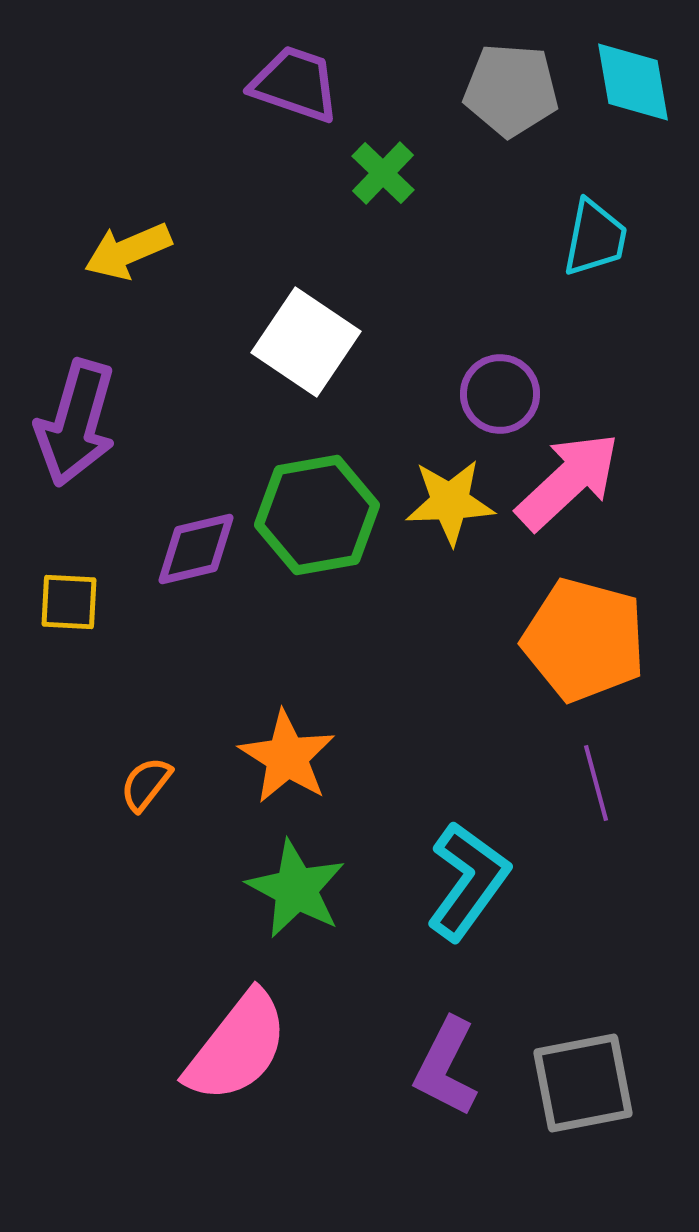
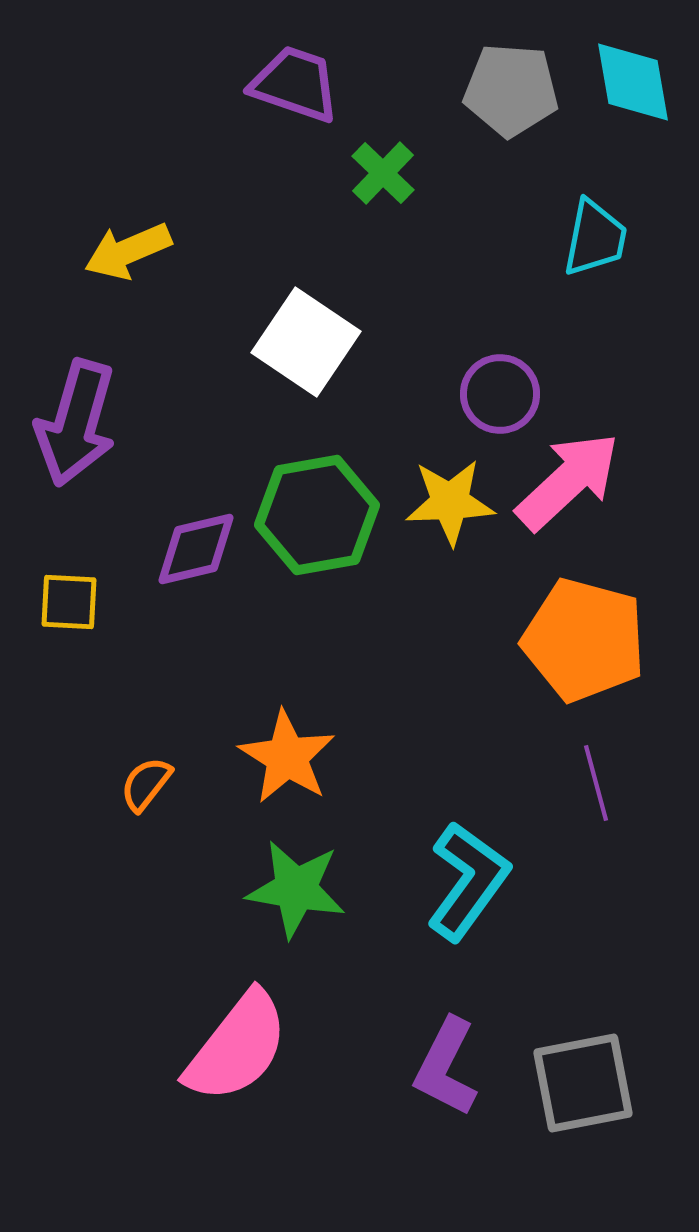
green star: rotated 18 degrees counterclockwise
